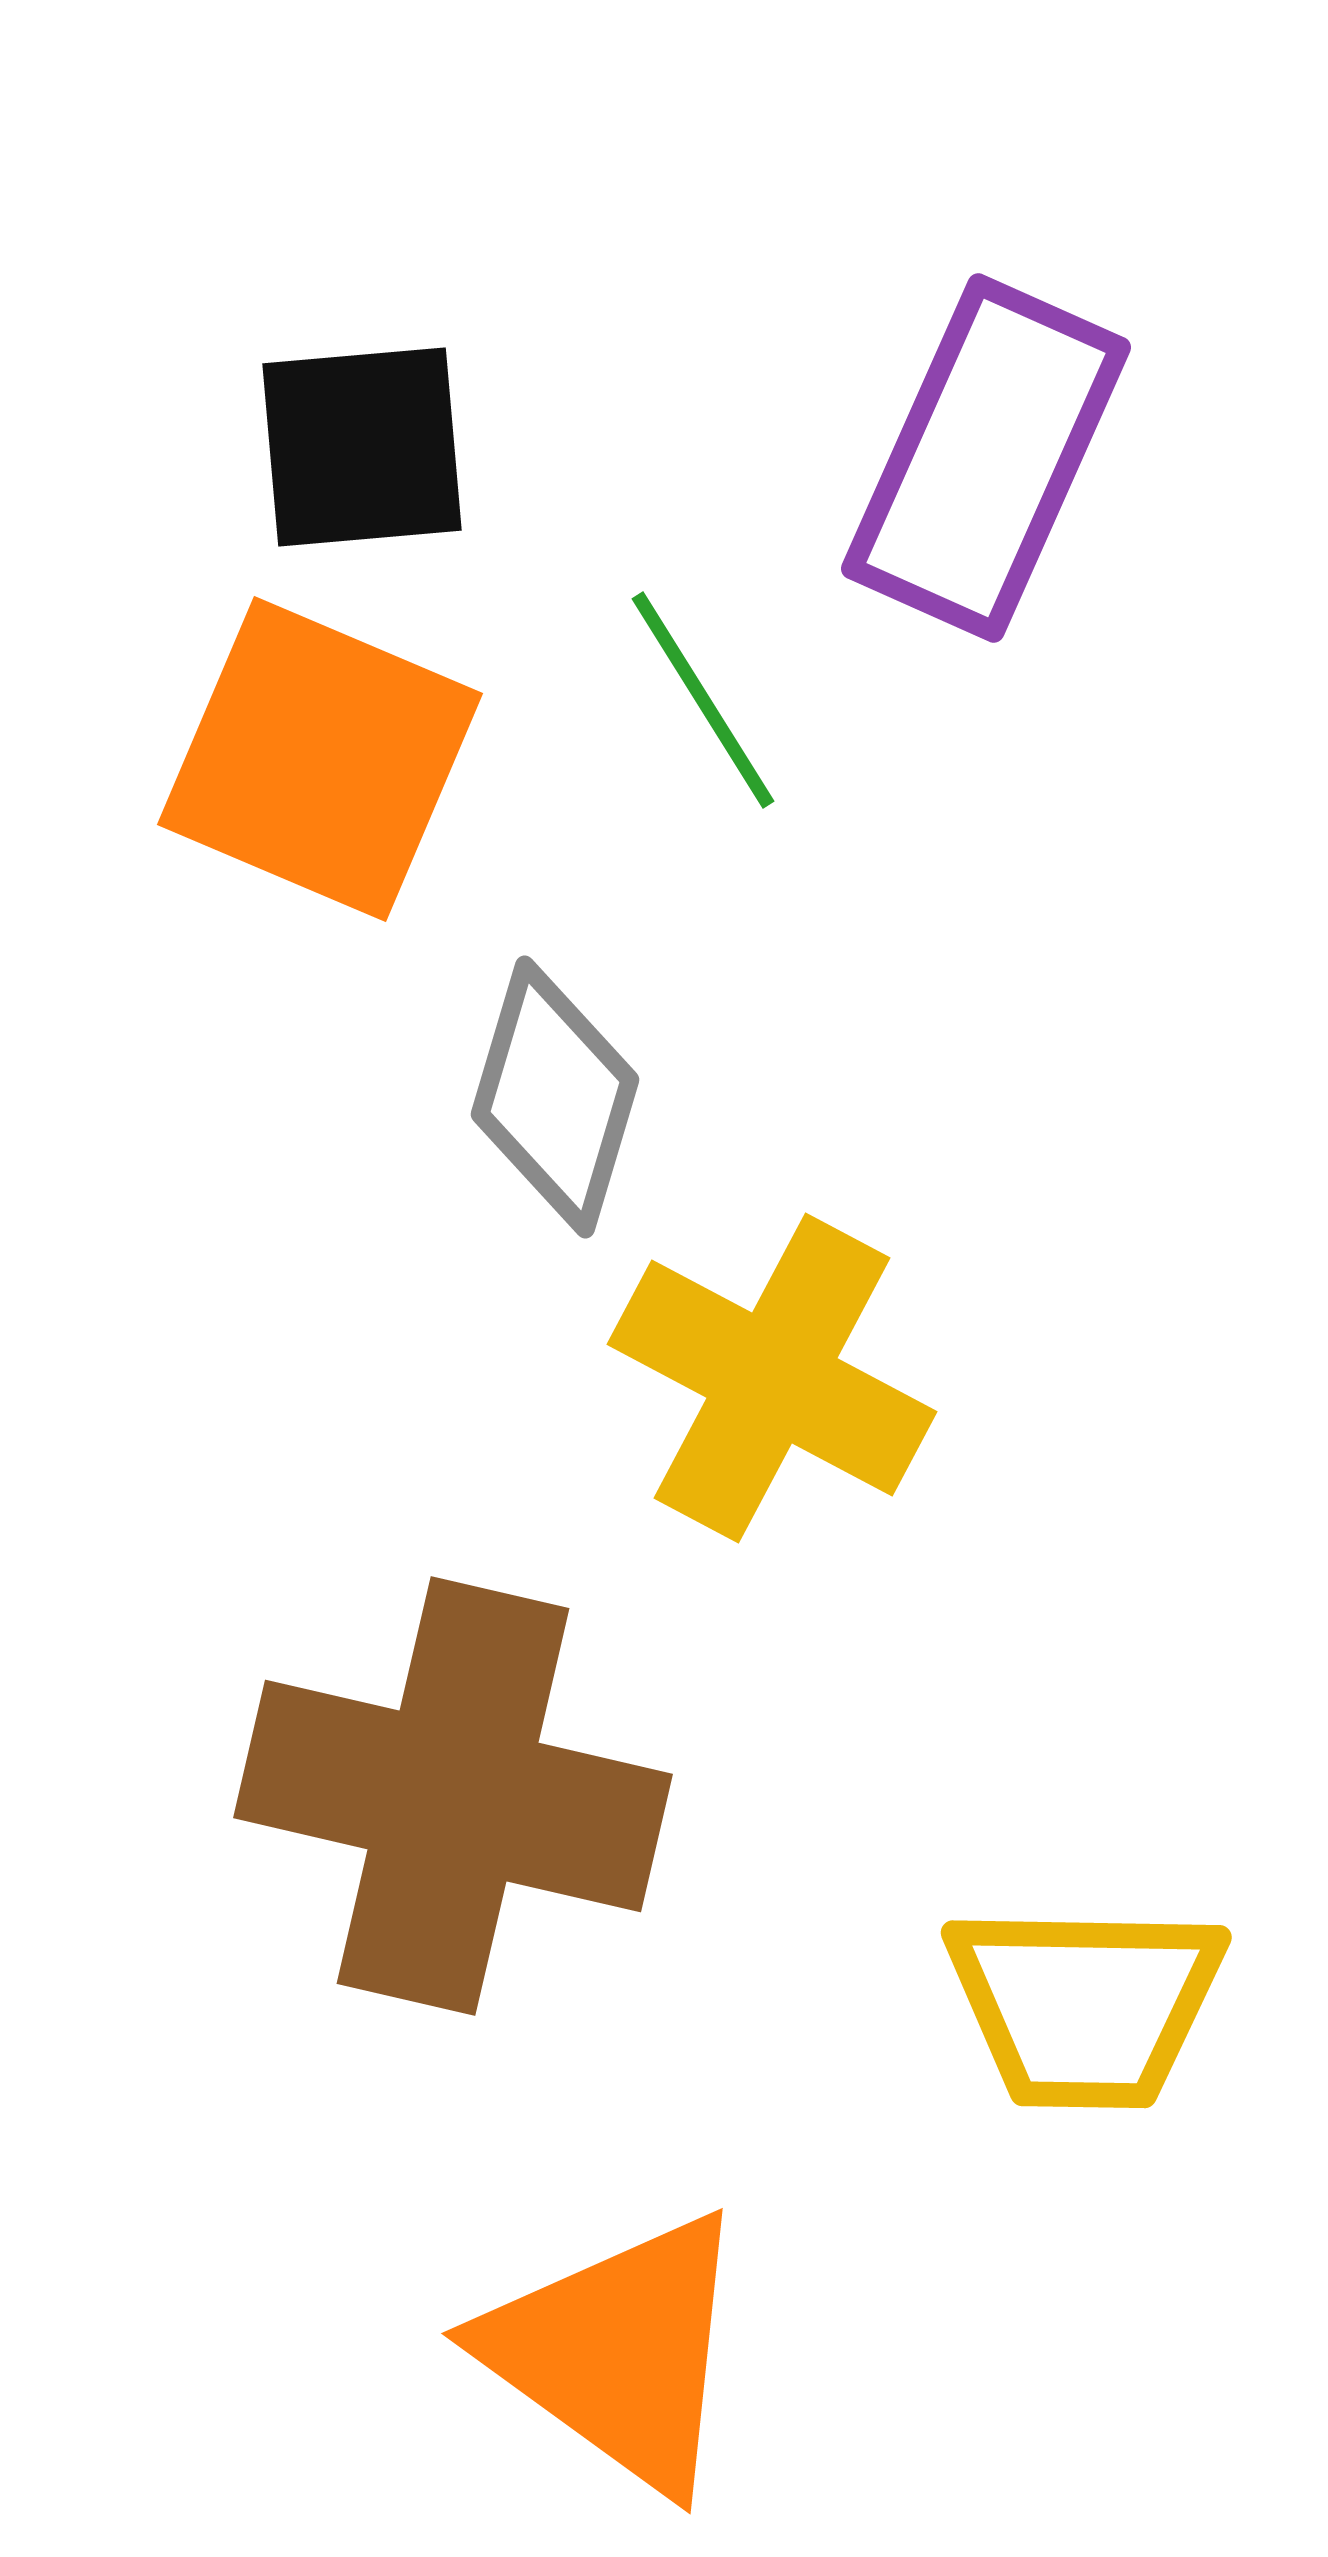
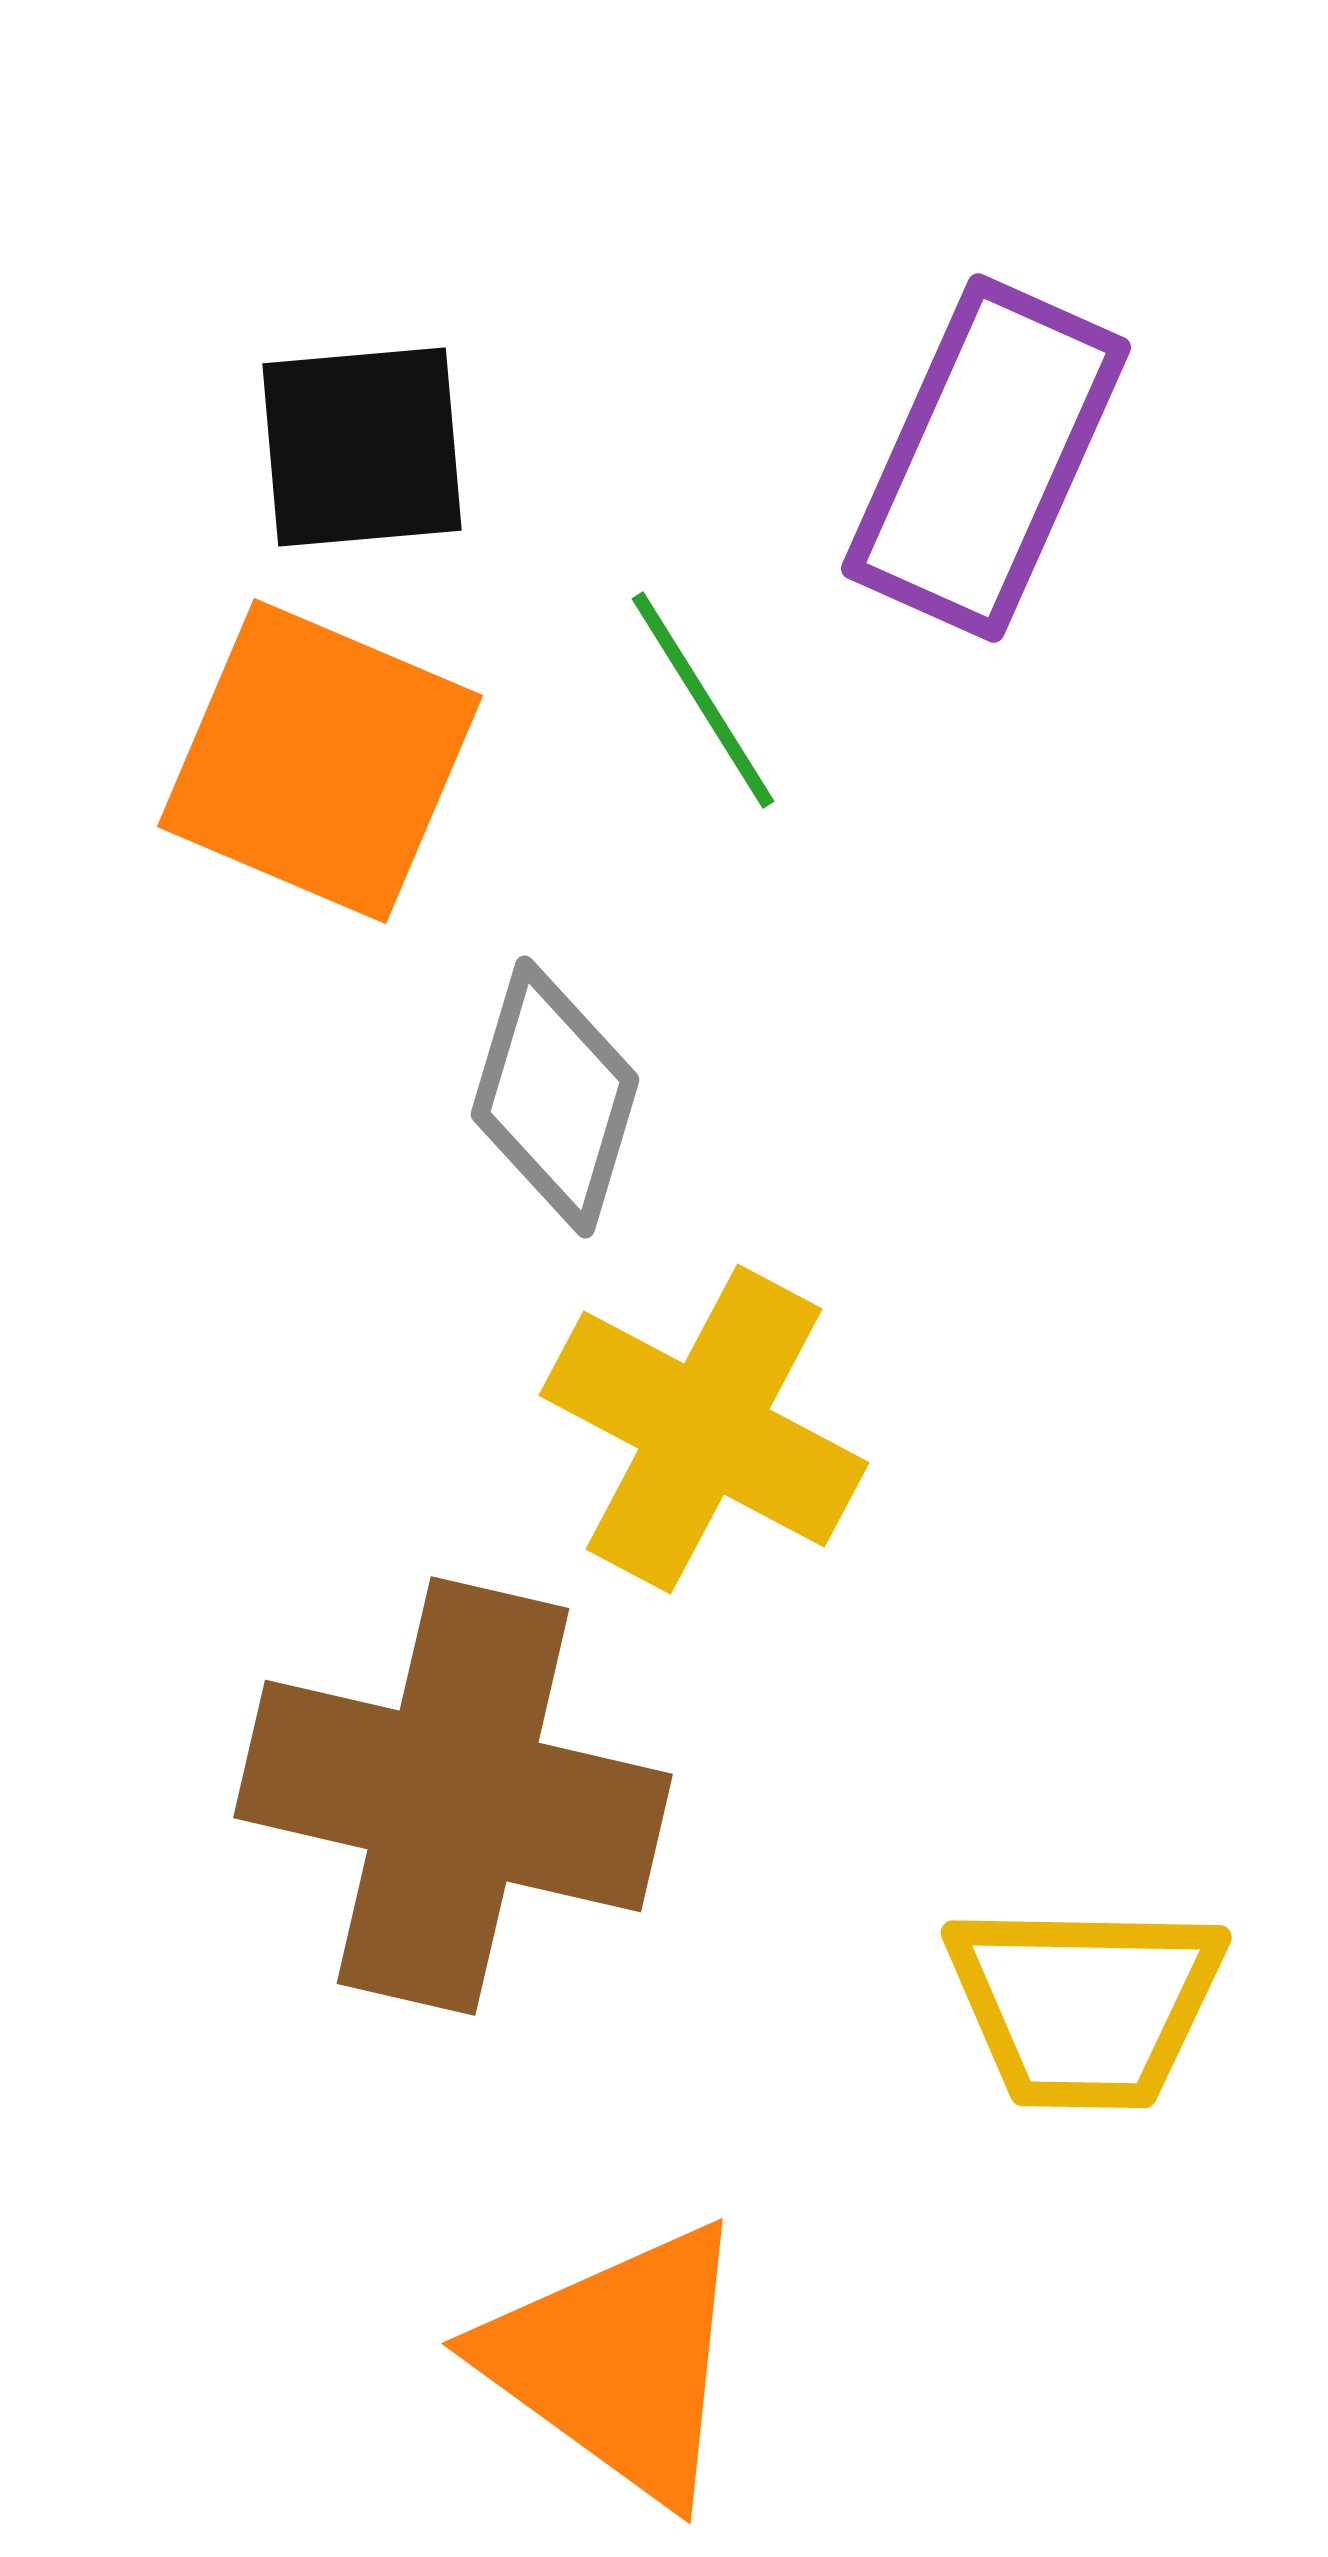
orange square: moved 2 px down
yellow cross: moved 68 px left, 51 px down
orange triangle: moved 10 px down
